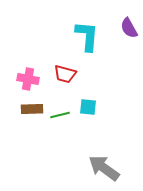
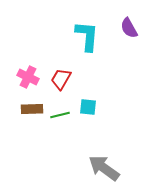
red trapezoid: moved 4 px left, 5 px down; rotated 105 degrees clockwise
pink cross: moved 2 px up; rotated 15 degrees clockwise
